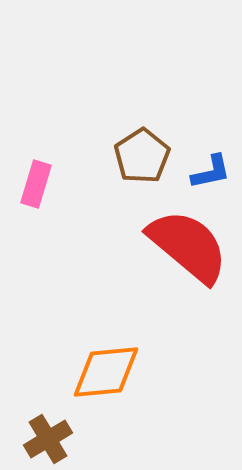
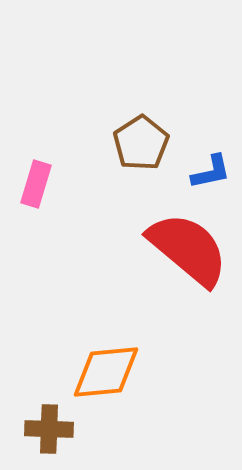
brown pentagon: moved 1 px left, 13 px up
red semicircle: moved 3 px down
brown cross: moved 1 px right, 10 px up; rotated 33 degrees clockwise
